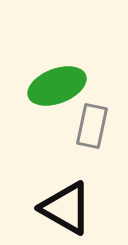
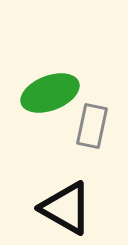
green ellipse: moved 7 px left, 7 px down
